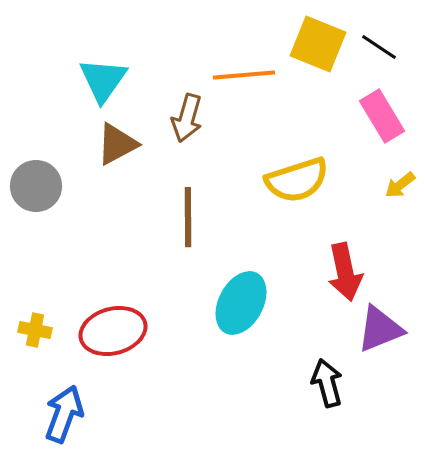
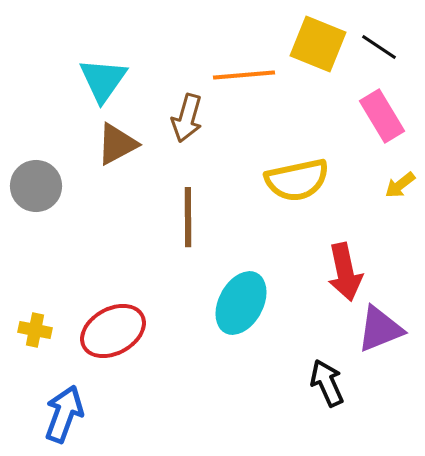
yellow semicircle: rotated 6 degrees clockwise
red ellipse: rotated 14 degrees counterclockwise
black arrow: rotated 9 degrees counterclockwise
